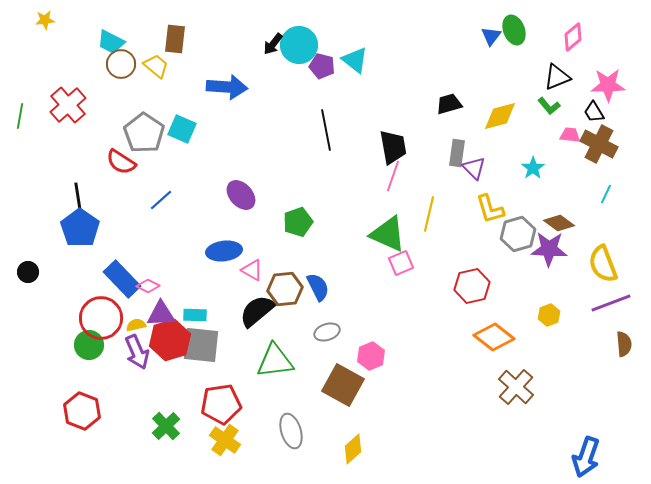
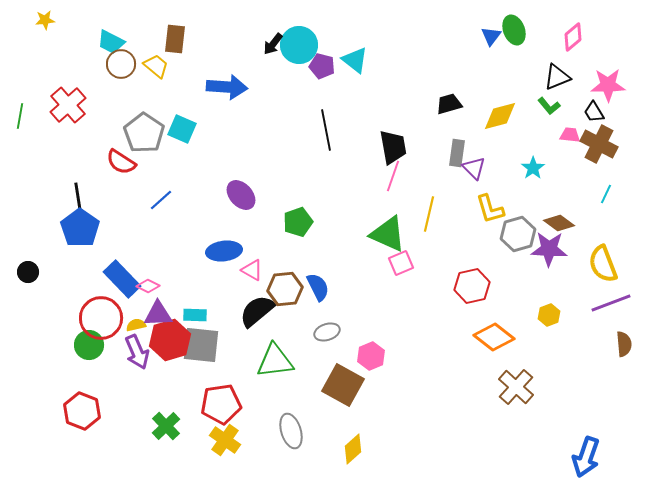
purple triangle at (161, 314): moved 3 px left
